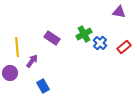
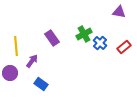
purple rectangle: rotated 21 degrees clockwise
yellow line: moved 1 px left, 1 px up
blue rectangle: moved 2 px left, 2 px up; rotated 24 degrees counterclockwise
